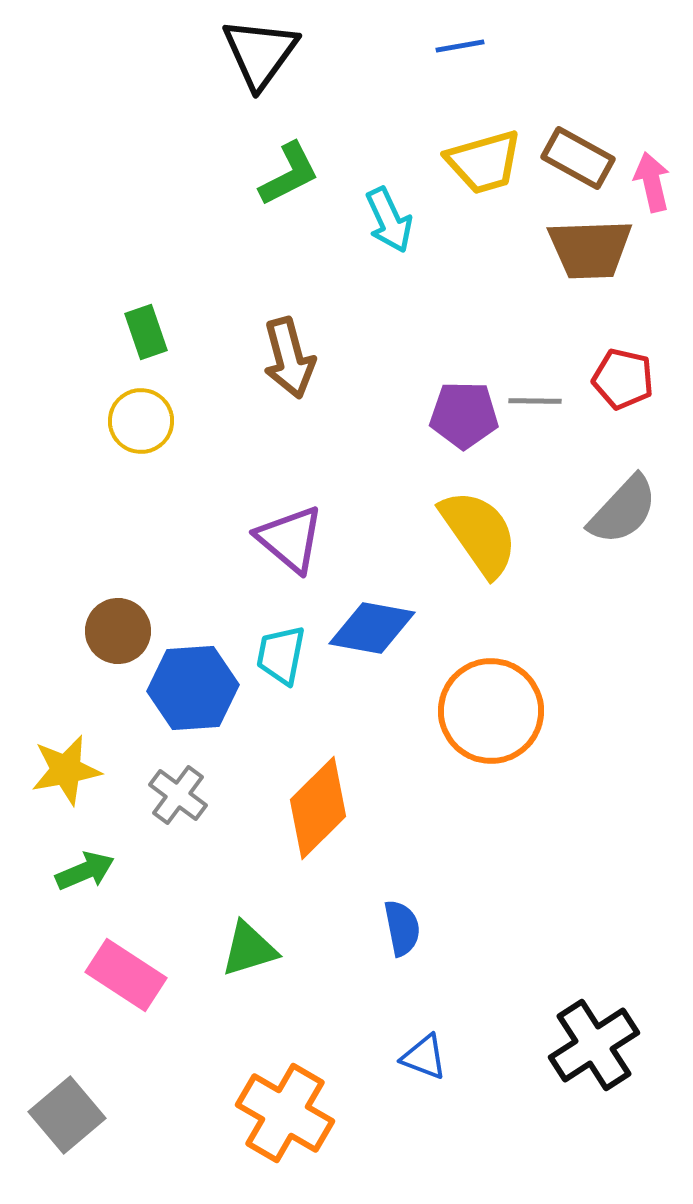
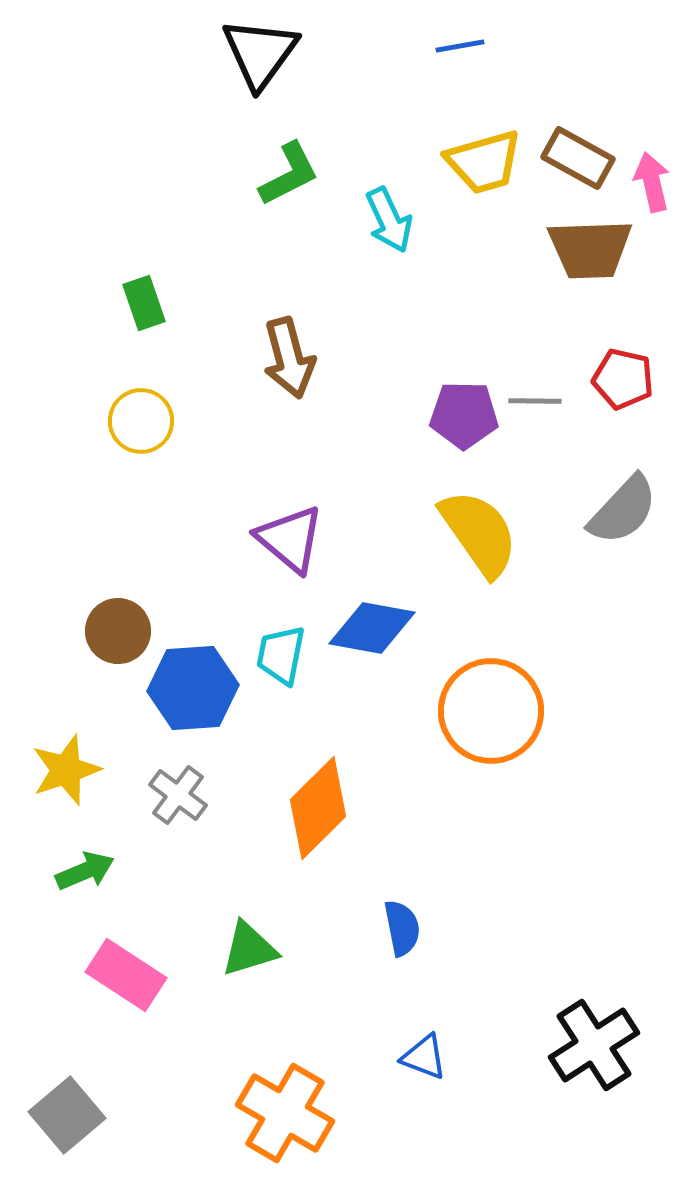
green rectangle: moved 2 px left, 29 px up
yellow star: rotated 8 degrees counterclockwise
